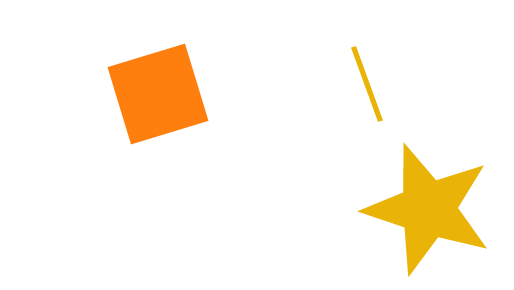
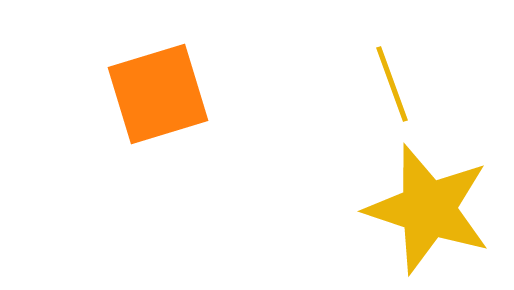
yellow line: moved 25 px right
